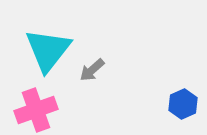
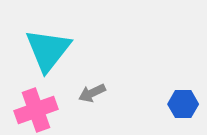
gray arrow: moved 23 px down; rotated 16 degrees clockwise
blue hexagon: rotated 24 degrees clockwise
